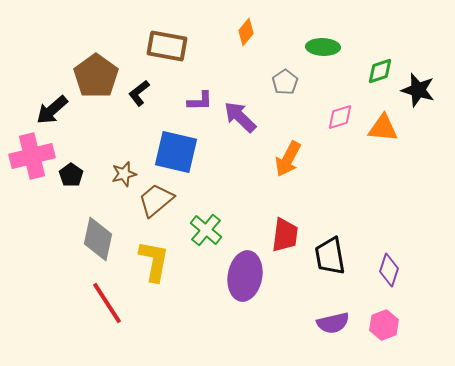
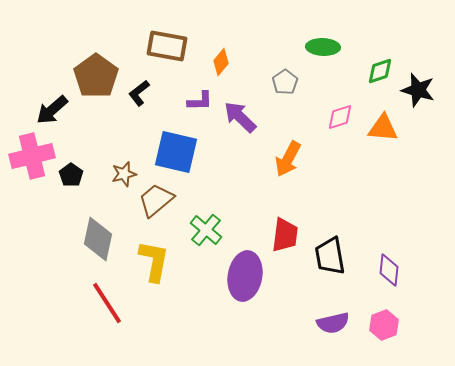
orange diamond: moved 25 px left, 30 px down
purple diamond: rotated 12 degrees counterclockwise
